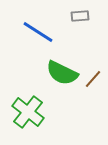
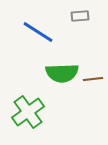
green semicircle: rotated 28 degrees counterclockwise
brown line: rotated 42 degrees clockwise
green cross: rotated 16 degrees clockwise
